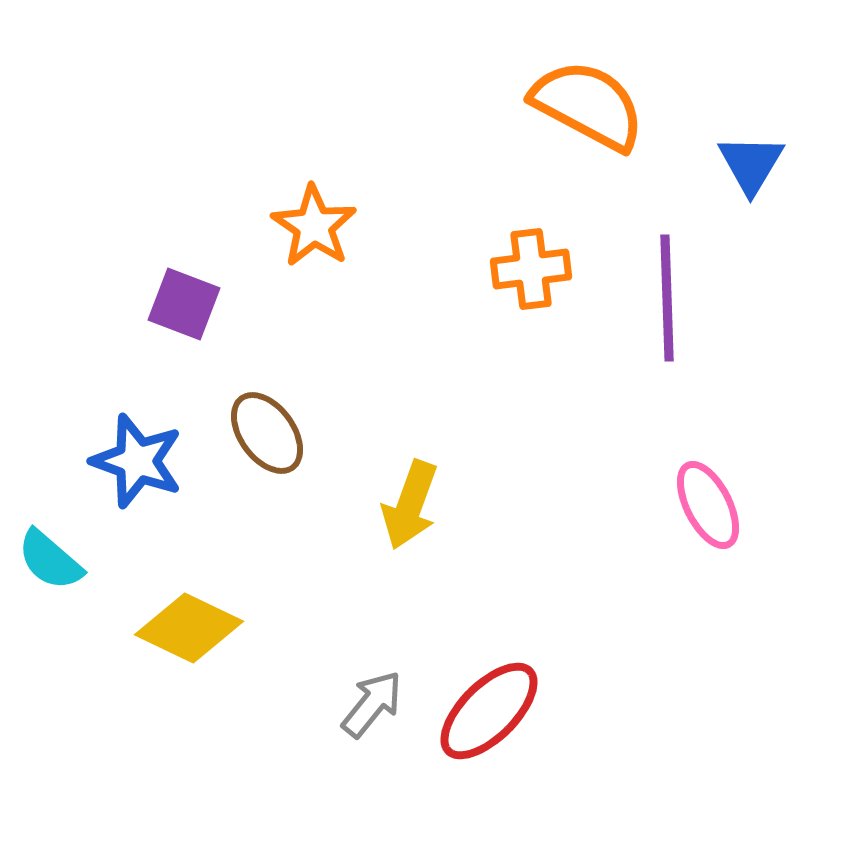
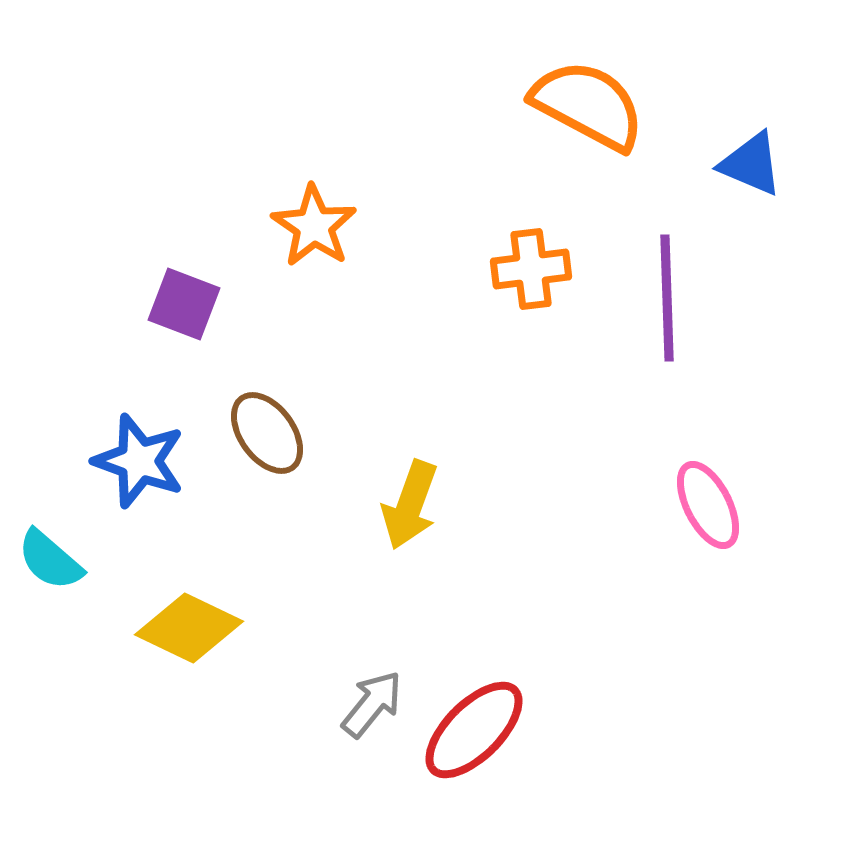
blue triangle: rotated 38 degrees counterclockwise
blue star: moved 2 px right
red ellipse: moved 15 px left, 19 px down
